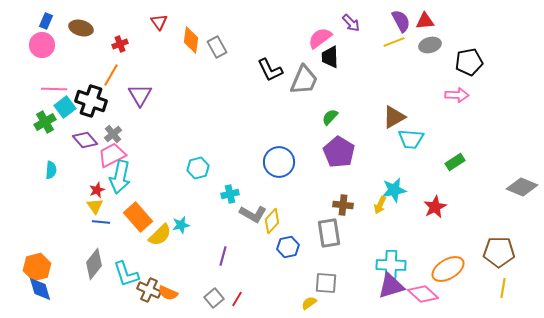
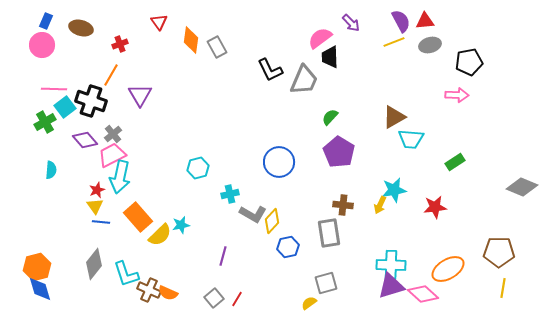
red star at (435, 207): rotated 20 degrees clockwise
gray square at (326, 283): rotated 20 degrees counterclockwise
